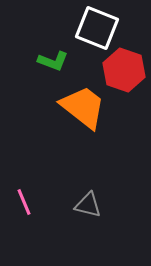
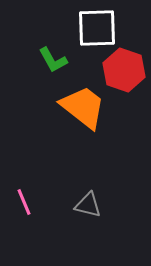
white square: rotated 24 degrees counterclockwise
green L-shape: moved 1 px up; rotated 40 degrees clockwise
